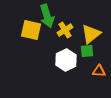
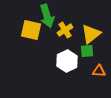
white hexagon: moved 1 px right, 1 px down
